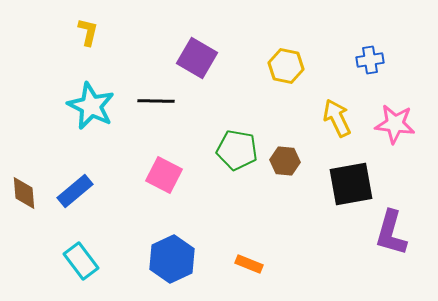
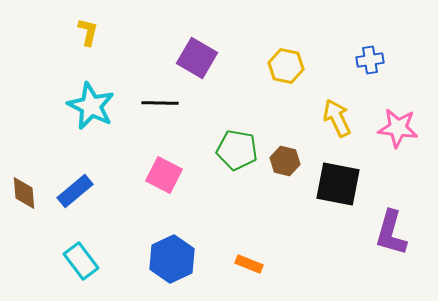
black line: moved 4 px right, 2 px down
pink star: moved 3 px right, 4 px down
brown hexagon: rotated 8 degrees clockwise
black square: moved 13 px left; rotated 21 degrees clockwise
